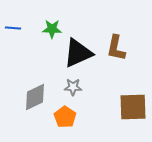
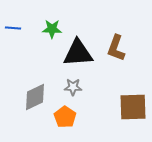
brown L-shape: rotated 8 degrees clockwise
black triangle: rotated 20 degrees clockwise
